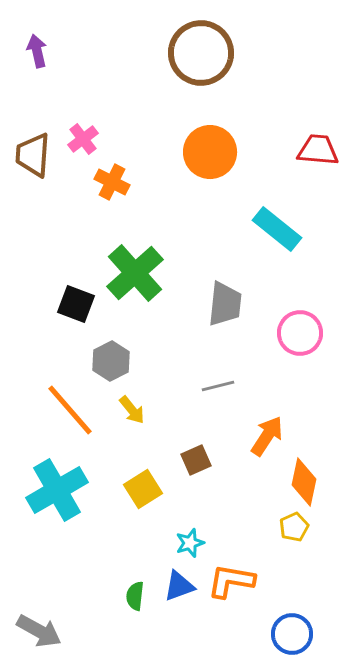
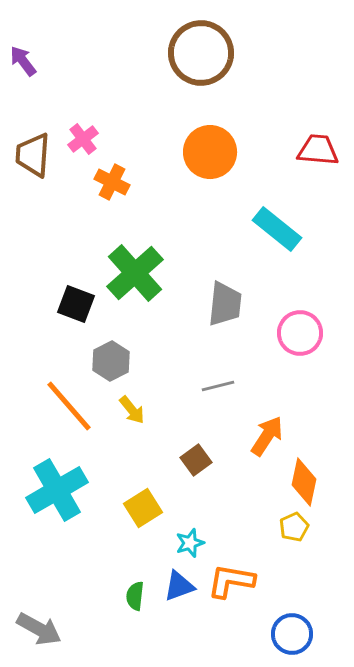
purple arrow: moved 14 px left, 10 px down; rotated 24 degrees counterclockwise
orange line: moved 1 px left, 4 px up
brown square: rotated 12 degrees counterclockwise
yellow square: moved 19 px down
gray arrow: moved 2 px up
